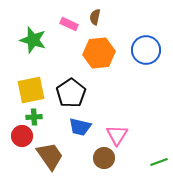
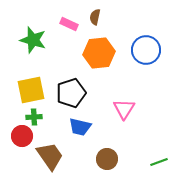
black pentagon: rotated 16 degrees clockwise
pink triangle: moved 7 px right, 26 px up
brown circle: moved 3 px right, 1 px down
